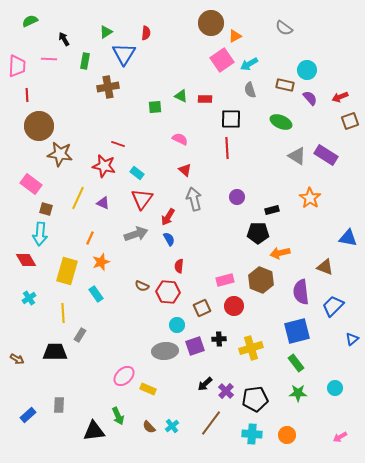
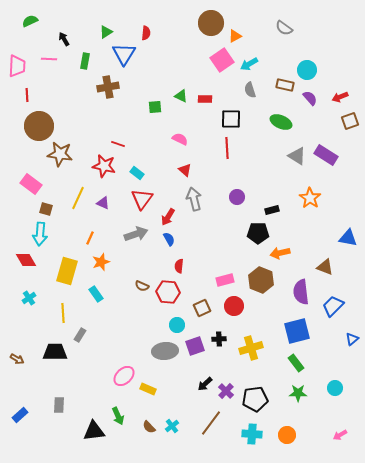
blue rectangle at (28, 415): moved 8 px left
pink arrow at (340, 437): moved 2 px up
